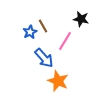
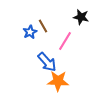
black star: moved 2 px up
blue arrow: moved 3 px right, 4 px down
orange star: rotated 20 degrees counterclockwise
